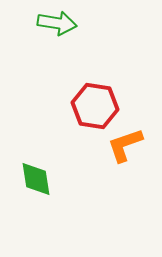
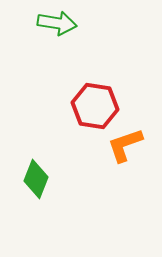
green diamond: rotated 30 degrees clockwise
